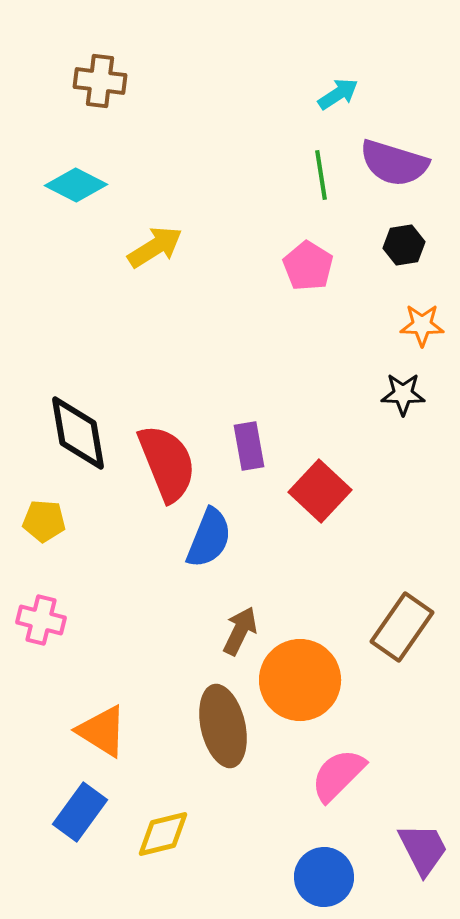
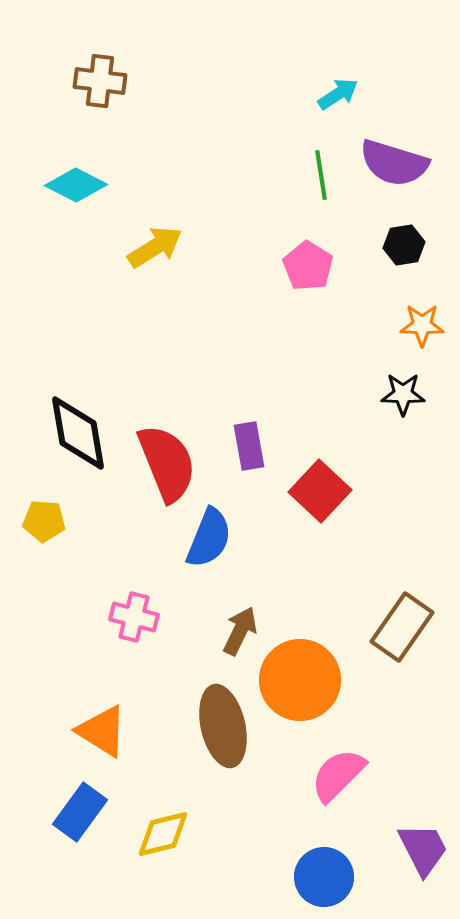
pink cross: moved 93 px right, 3 px up
